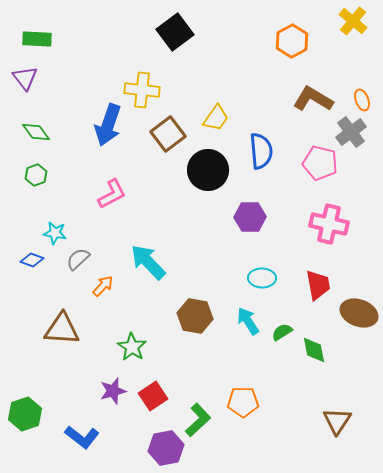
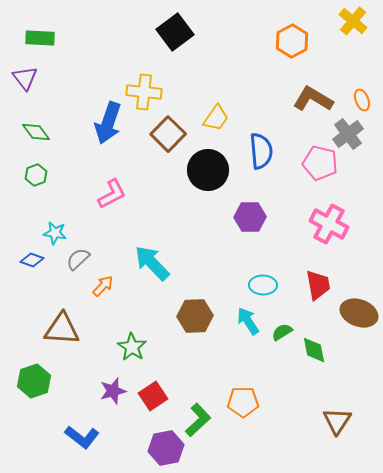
green rectangle at (37, 39): moved 3 px right, 1 px up
yellow cross at (142, 90): moved 2 px right, 2 px down
blue arrow at (108, 125): moved 2 px up
gray cross at (351, 132): moved 3 px left, 2 px down
brown square at (168, 134): rotated 8 degrees counterclockwise
pink cross at (329, 224): rotated 15 degrees clockwise
cyan arrow at (148, 262): moved 4 px right, 1 px down
cyan ellipse at (262, 278): moved 1 px right, 7 px down
brown hexagon at (195, 316): rotated 12 degrees counterclockwise
green hexagon at (25, 414): moved 9 px right, 33 px up
